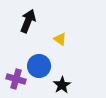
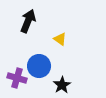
purple cross: moved 1 px right, 1 px up
